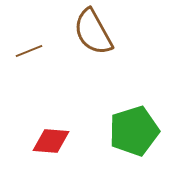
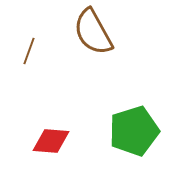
brown line: rotated 48 degrees counterclockwise
